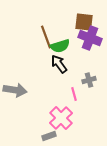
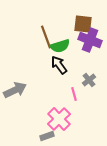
brown square: moved 1 px left, 2 px down
purple cross: moved 2 px down
black arrow: moved 1 px down
gray cross: rotated 24 degrees counterclockwise
gray arrow: rotated 35 degrees counterclockwise
pink cross: moved 2 px left, 1 px down
gray rectangle: moved 2 px left
